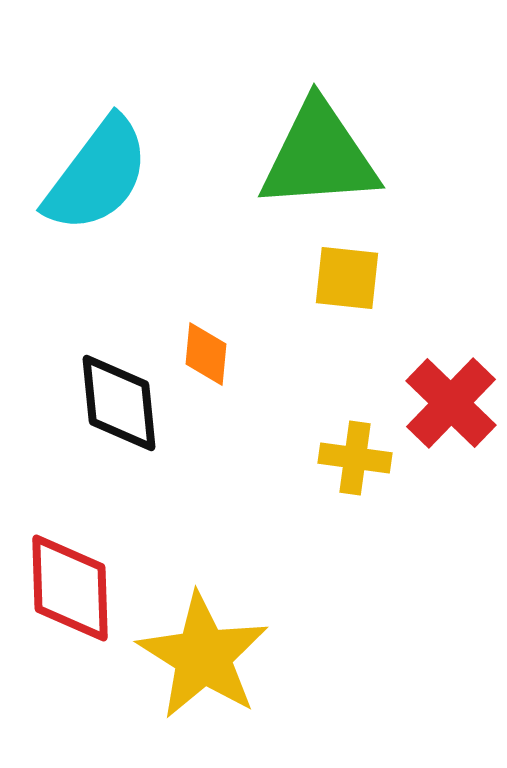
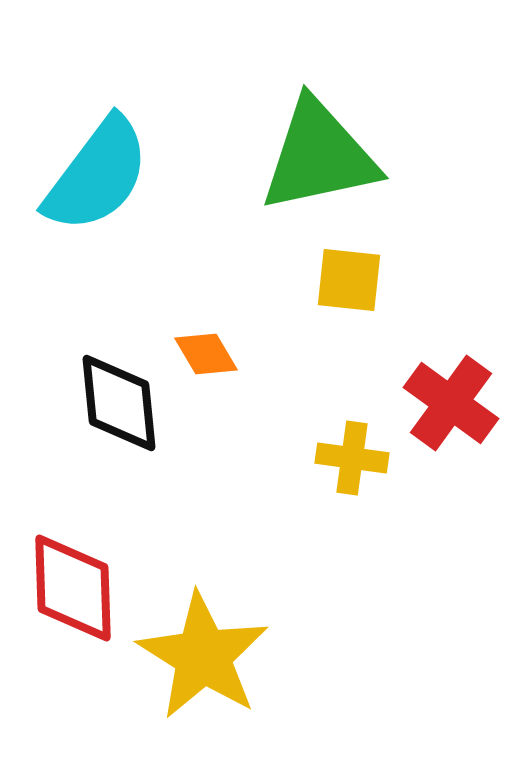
green triangle: rotated 8 degrees counterclockwise
yellow square: moved 2 px right, 2 px down
orange diamond: rotated 36 degrees counterclockwise
red cross: rotated 8 degrees counterclockwise
yellow cross: moved 3 px left
red diamond: moved 3 px right
